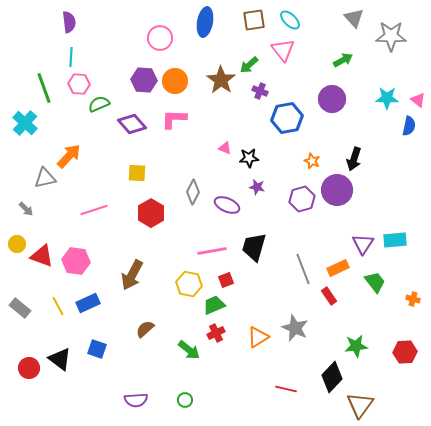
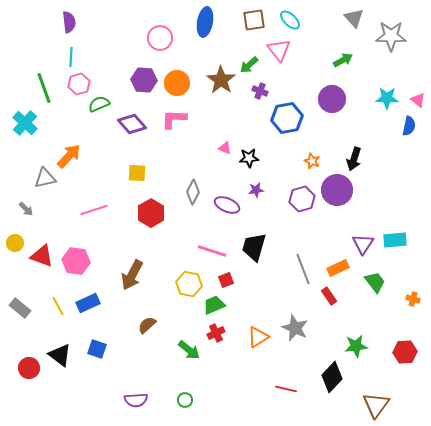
pink triangle at (283, 50): moved 4 px left
orange circle at (175, 81): moved 2 px right, 2 px down
pink hexagon at (79, 84): rotated 20 degrees counterclockwise
purple star at (257, 187): moved 1 px left, 3 px down; rotated 21 degrees counterclockwise
yellow circle at (17, 244): moved 2 px left, 1 px up
pink line at (212, 251): rotated 28 degrees clockwise
brown semicircle at (145, 329): moved 2 px right, 4 px up
black triangle at (60, 359): moved 4 px up
brown triangle at (360, 405): moved 16 px right
